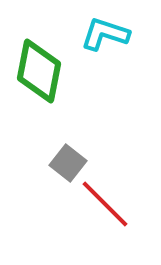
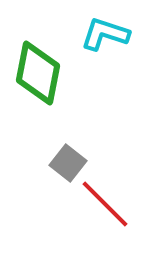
green diamond: moved 1 px left, 2 px down
